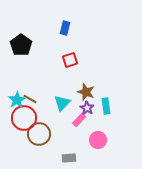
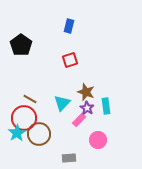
blue rectangle: moved 4 px right, 2 px up
cyan star: moved 33 px down
